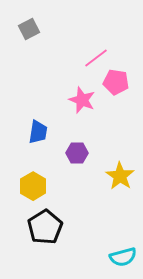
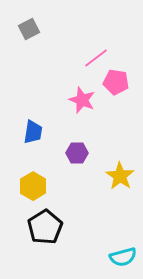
blue trapezoid: moved 5 px left
